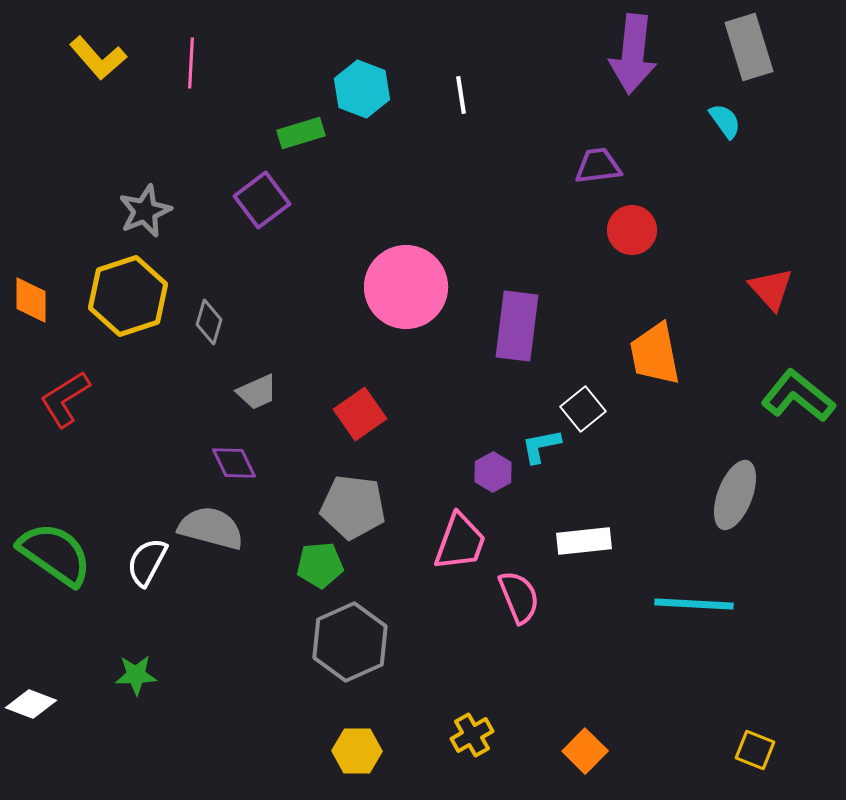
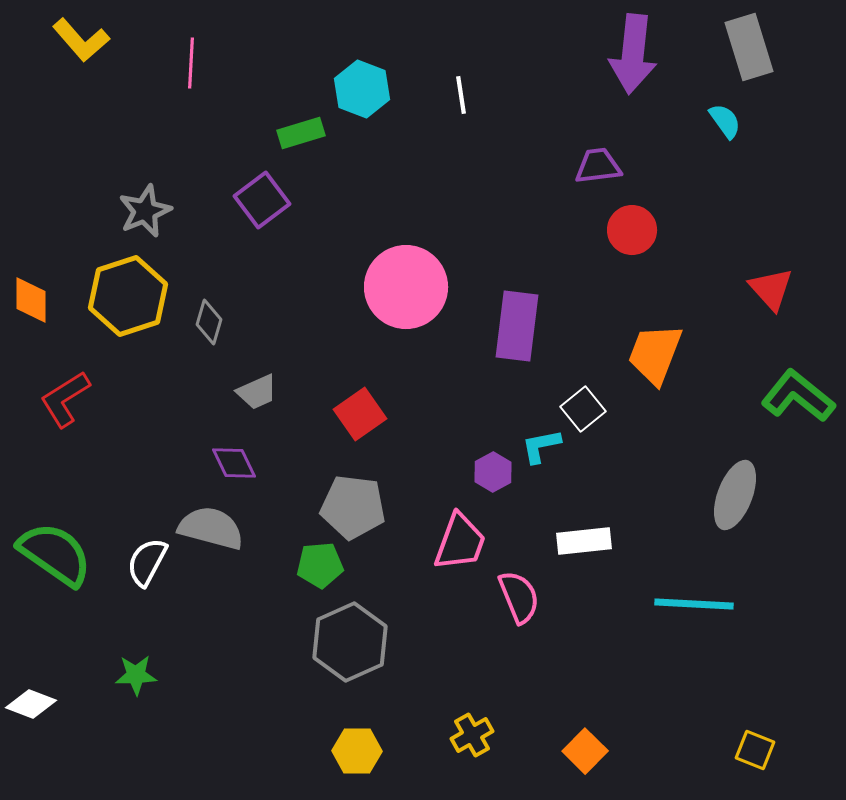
yellow L-shape at (98, 58): moved 17 px left, 18 px up
orange trapezoid at (655, 354): rotated 32 degrees clockwise
